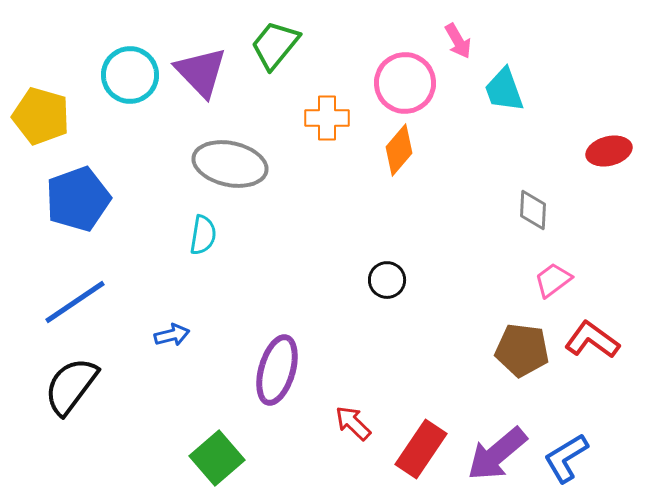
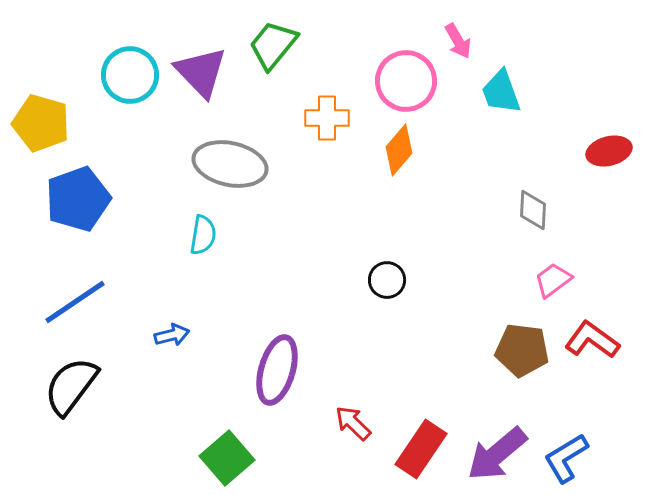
green trapezoid: moved 2 px left
pink circle: moved 1 px right, 2 px up
cyan trapezoid: moved 3 px left, 2 px down
yellow pentagon: moved 7 px down
green square: moved 10 px right
